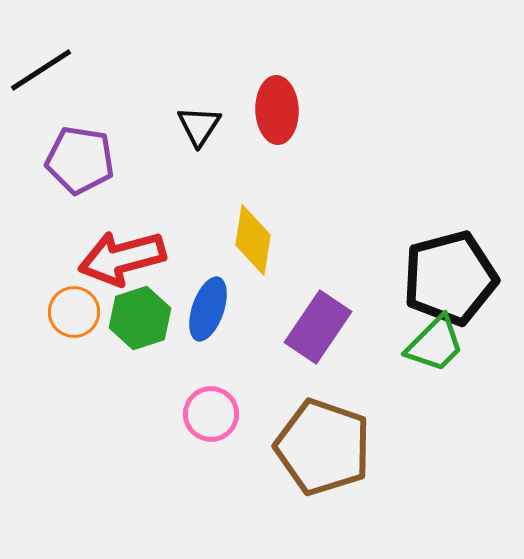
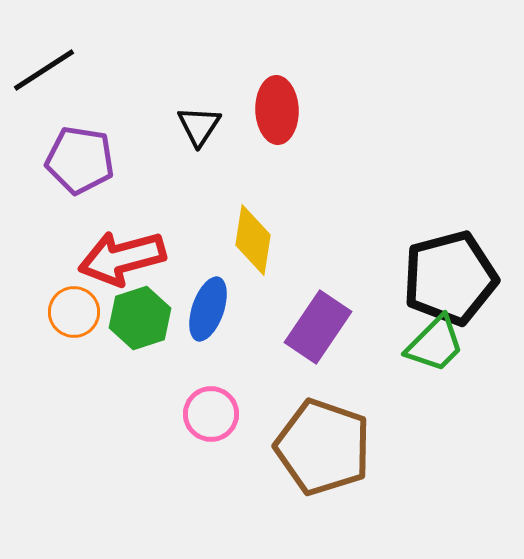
black line: moved 3 px right
